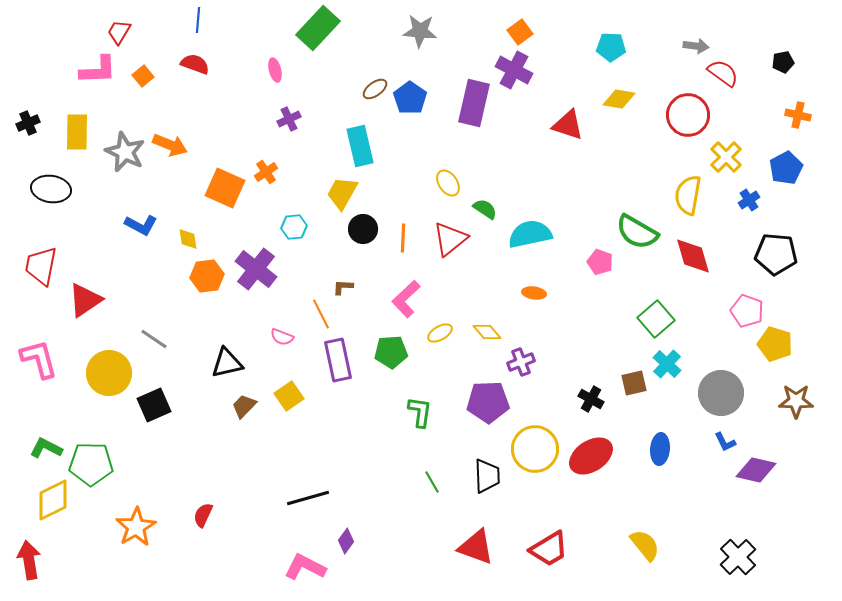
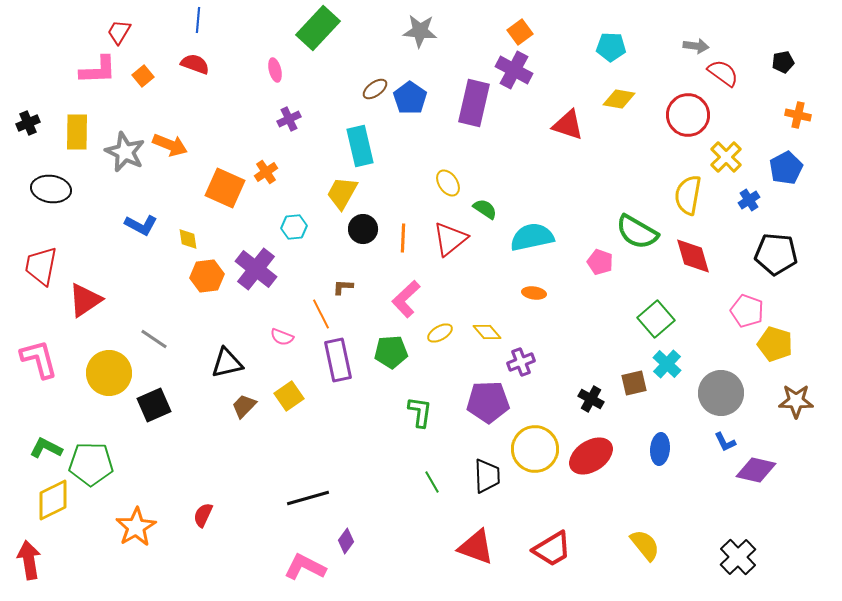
cyan semicircle at (530, 234): moved 2 px right, 3 px down
red trapezoid at (549, 549): moved 3 px right
